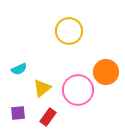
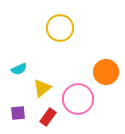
yellow circle: moved 9 px left, 3 px up
pink circle: moved 9 px down
